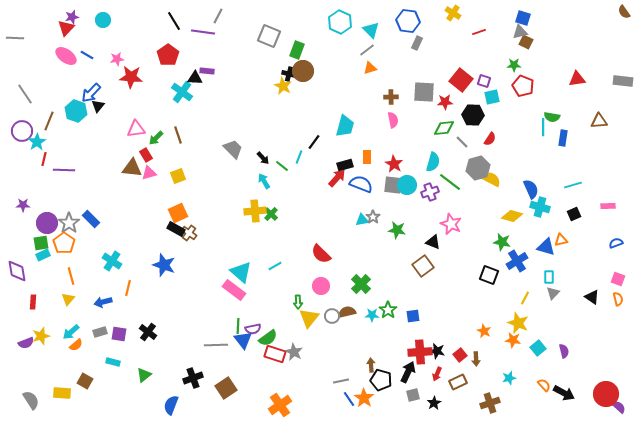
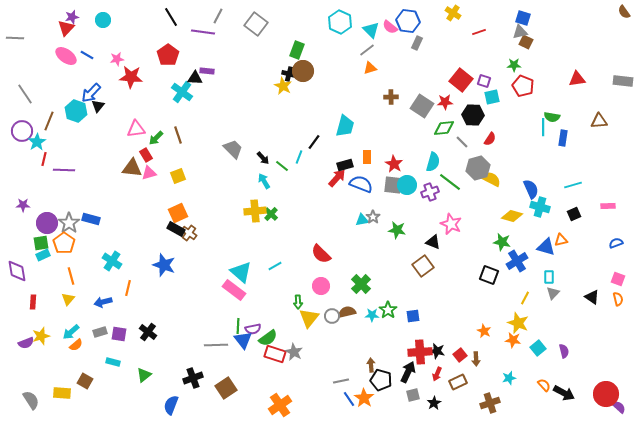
black line at (174, 21): moved 3 px left, 4 px up
gray square at (269, 36): moved 13 px left, 12 px up; rotated 15 degrees clockwise
gray square at (424, 92): moved 2 px left, 14 px down; rotated 30 degrees clockwise
pink semicircle at (393, 120): moved 3 px left, 93 px up; rotated 140 degrees clockwise
blue rectangle at (91, 219): rotated 30 degrees counterclockwise
